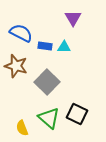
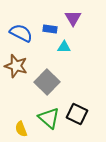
blue rectangle: moved 5 px right, 17 px up
yellow semicircle: moved 1 px left, 1 px down
